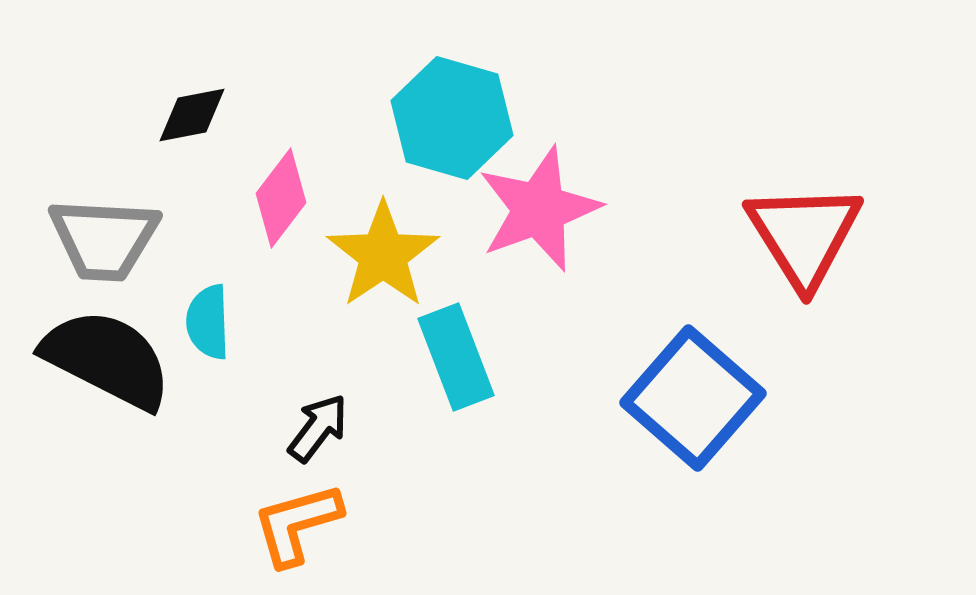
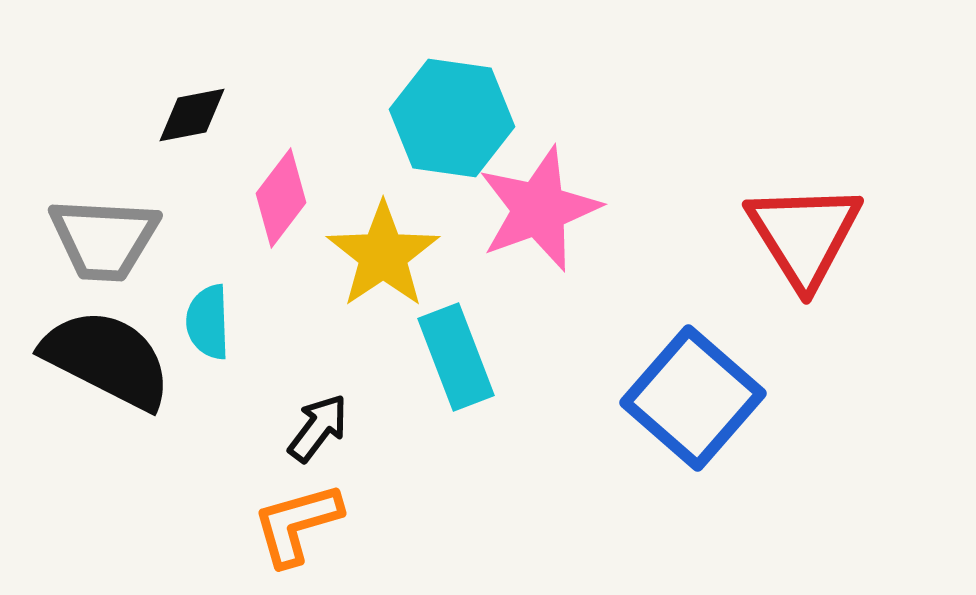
cyan hexagon: rotated 8 degrees counterclockwise
